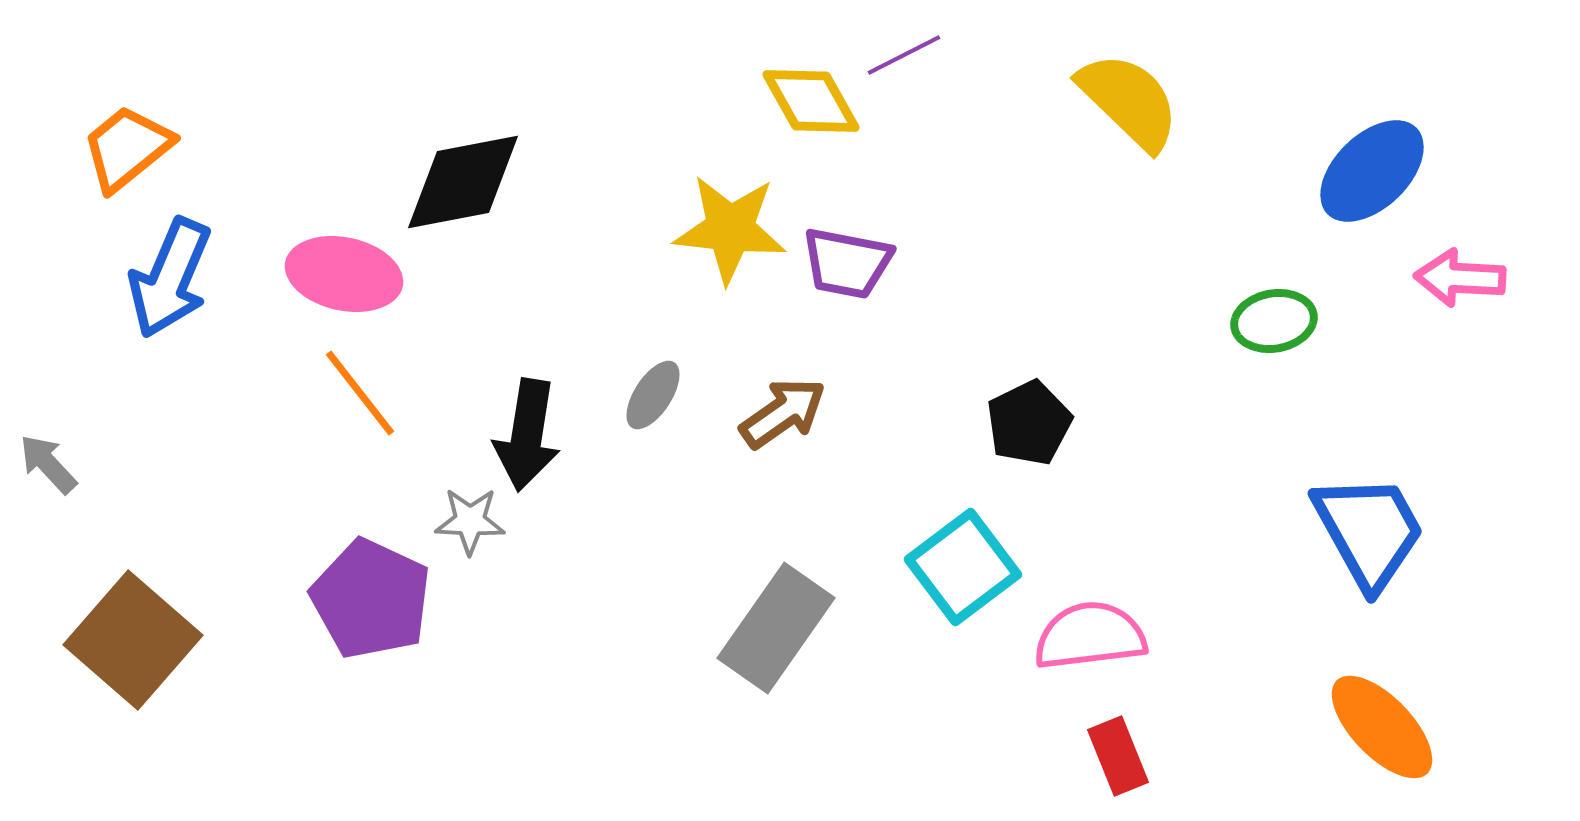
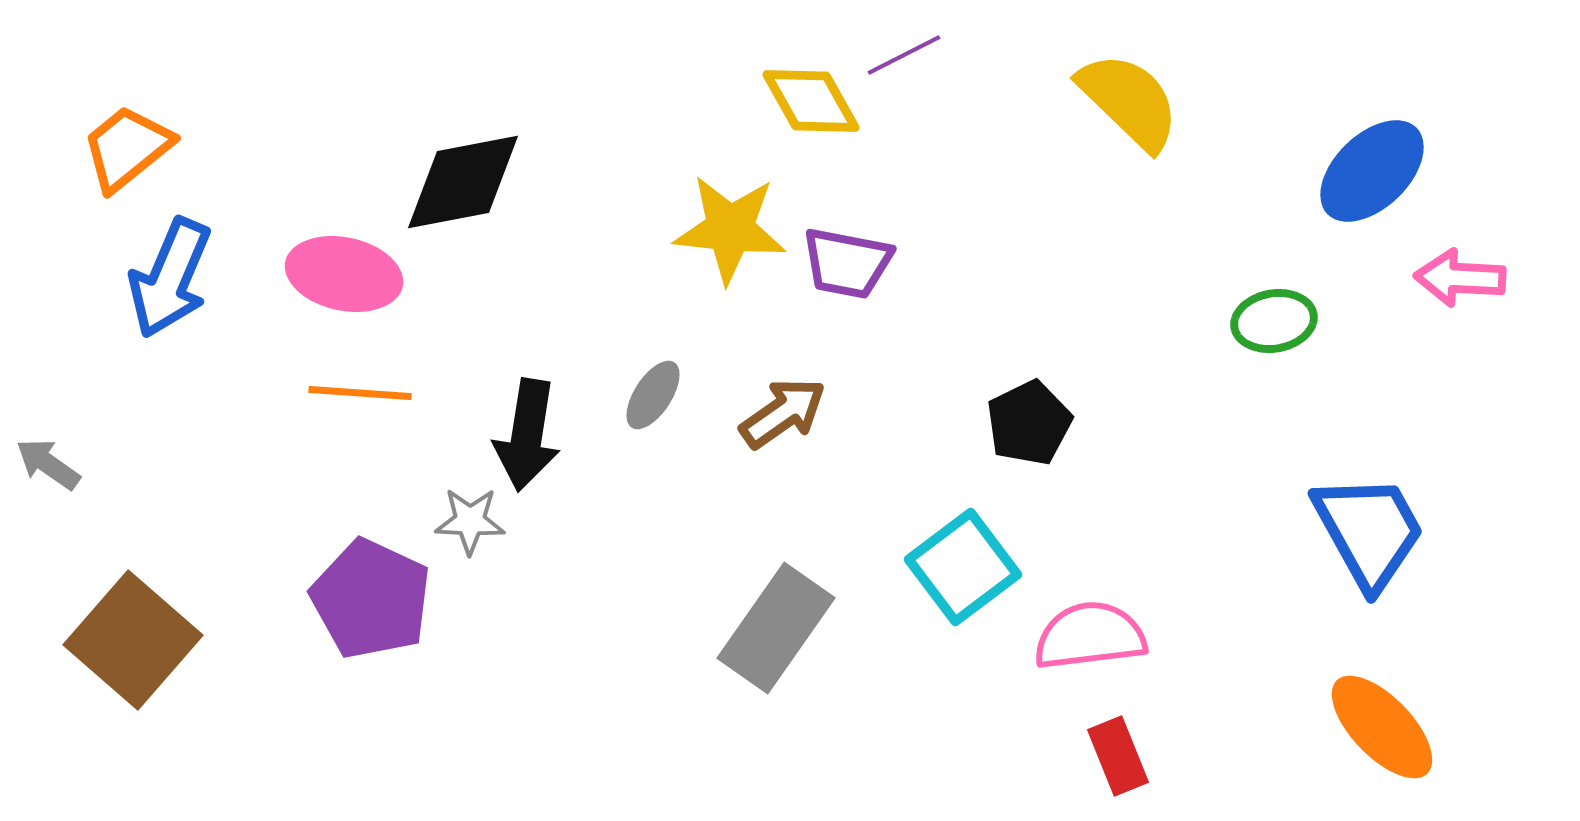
orange line: rotated 48 degrees counterclockwise
gray arrow: rotated 12 degrees counterclockwise
